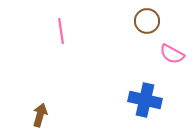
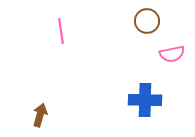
pink semicircle: rotated 40 degrees counterclockwise
blue cross: rotated 12 degrees counterclockwise
